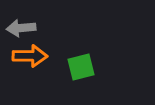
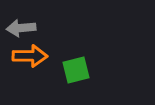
green square: moved 5 px left, 3 px down
